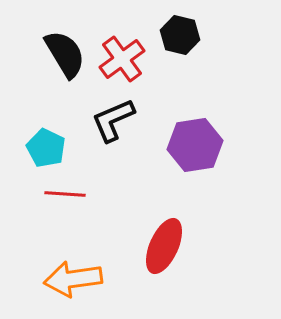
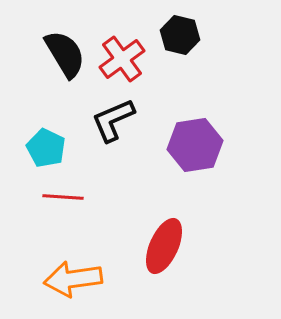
red line: moved 2 px left, 3 px down
